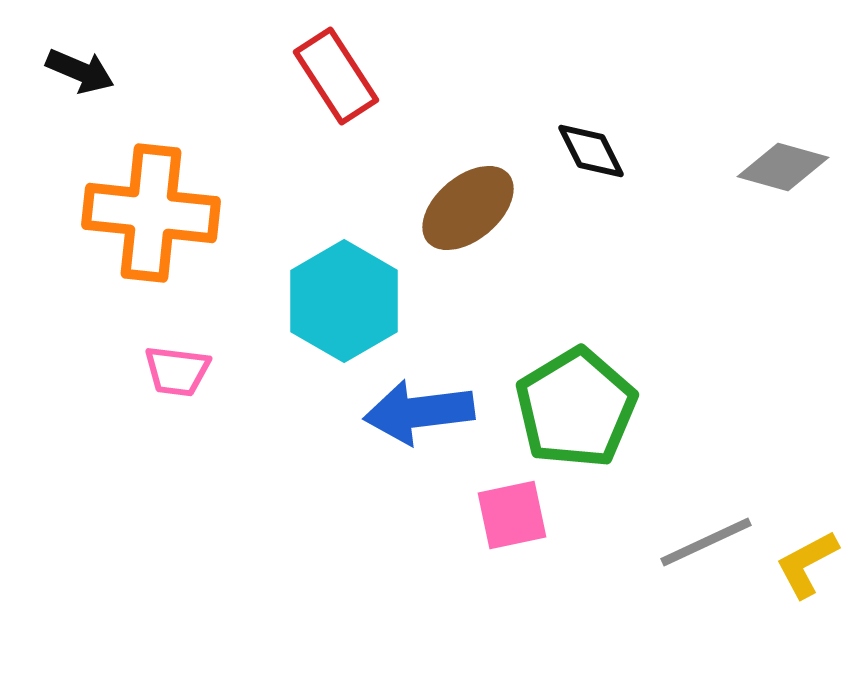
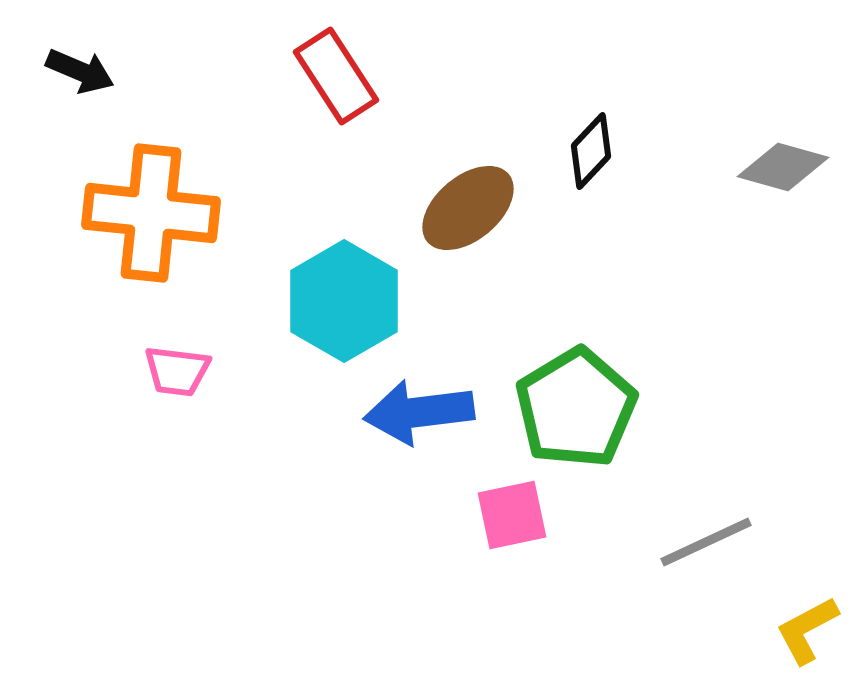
black diamond: rotated 70 degrees clockwise
yellow L-shape: moved 66 px down
